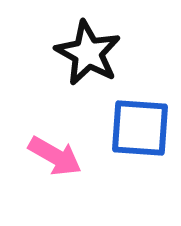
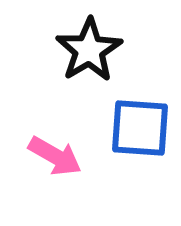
black star: moved 1 px right, 3 px up; rotated 12 degrees clockwise
